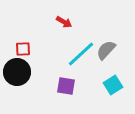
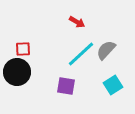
red arrow: moved 13 px right
